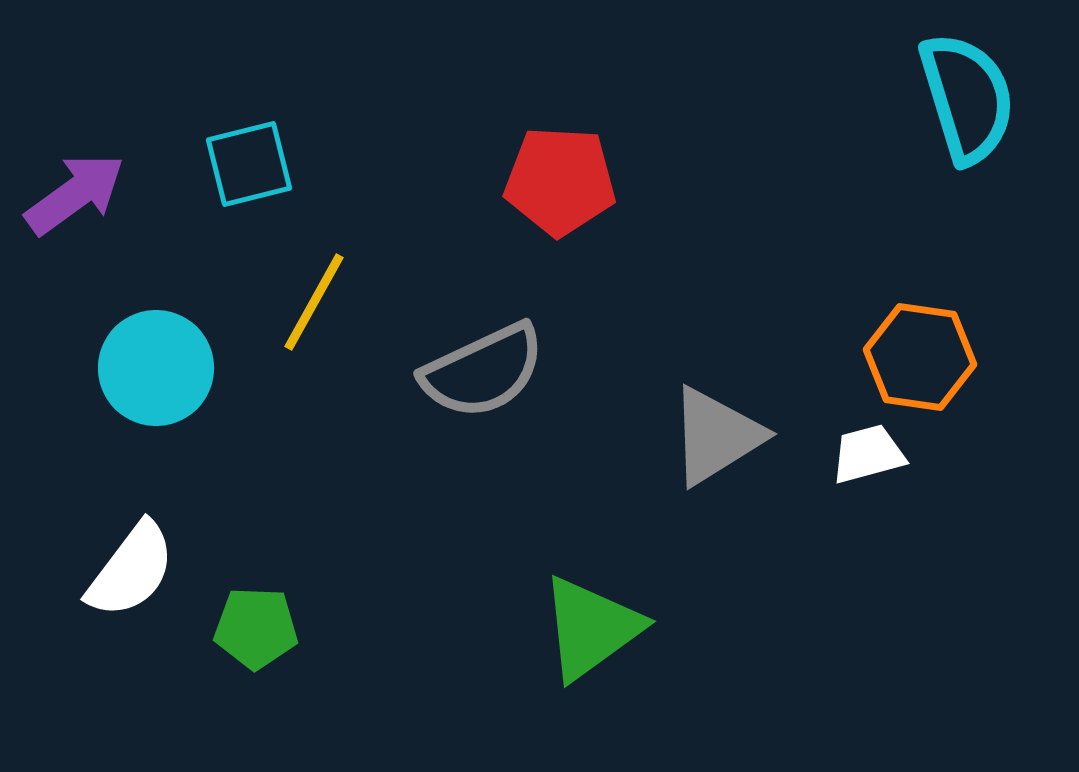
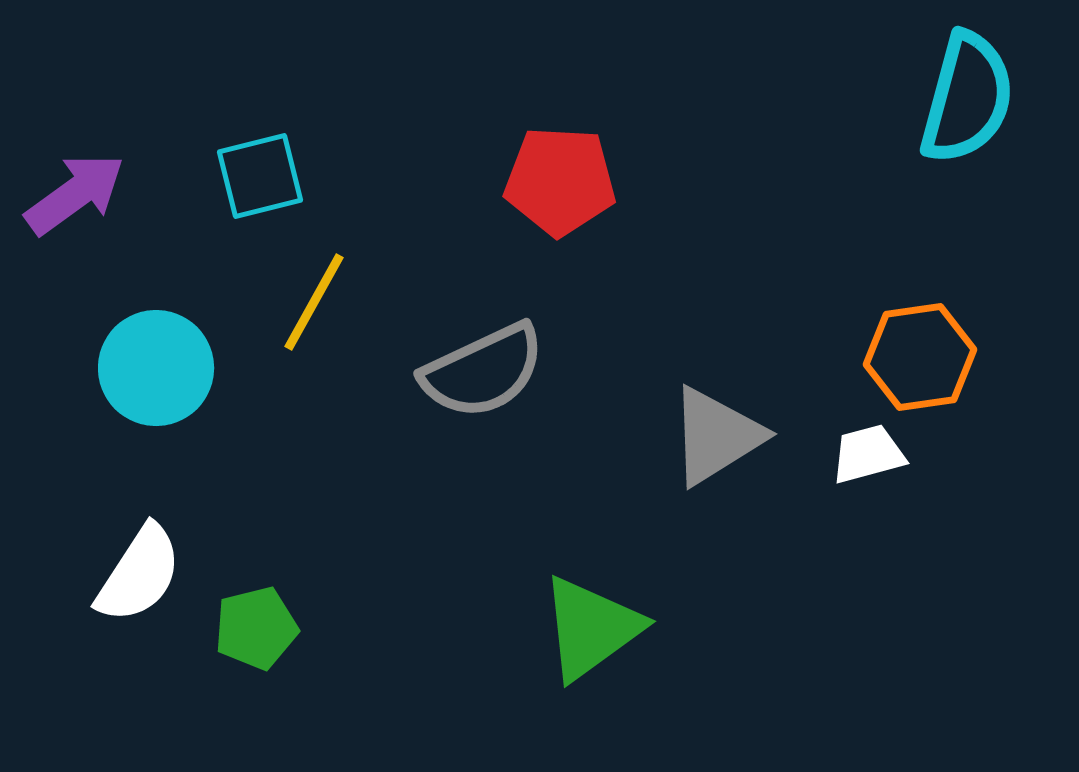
cyan semicircle: rotated 32 degrees clockwise
cyan square: moved 11 px right, 12 px down
orange hexagon: rotated 16 degrees counterclockwise
white semicircle: moved 8 px right, 4 px down; rotated 4 degrees counterclockwise
green pentagon: rotated 16 degrees counterclockwise
